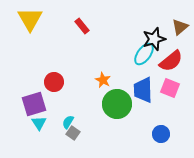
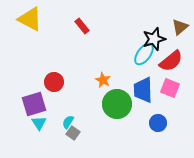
yellow triangle: rotated 32 degrees counterclockwise
blue circle: moved 3 px left, 11 px up
